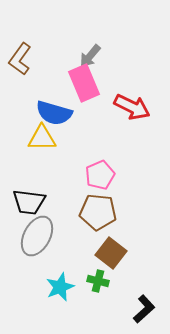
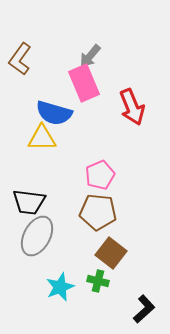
red arrow: rotated 42 degrees clockwise
